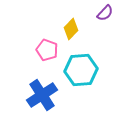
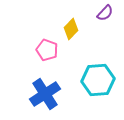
cyan hexagon: moved 17 px right, 10 px down
blue cross: moved 3 px right, 1 px up
